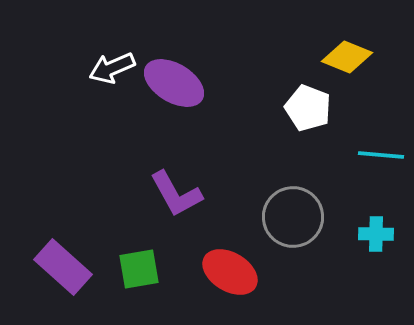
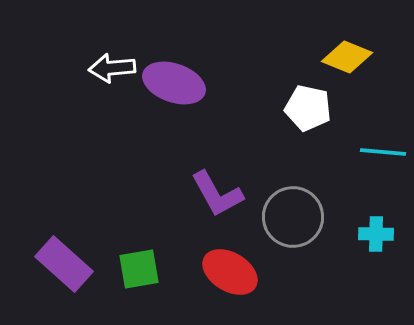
white arrow: rotated 18 degrees clockwise
purple ellipse: rotated 12 degrees counterclockwise
white pentagon: rotated 9 degrees counterclockwise
cyan line: moved 2 px right, 3 px up
purple L-shape: moved 41 px right
purple rectangle: moved 1 px right, 3 px up
